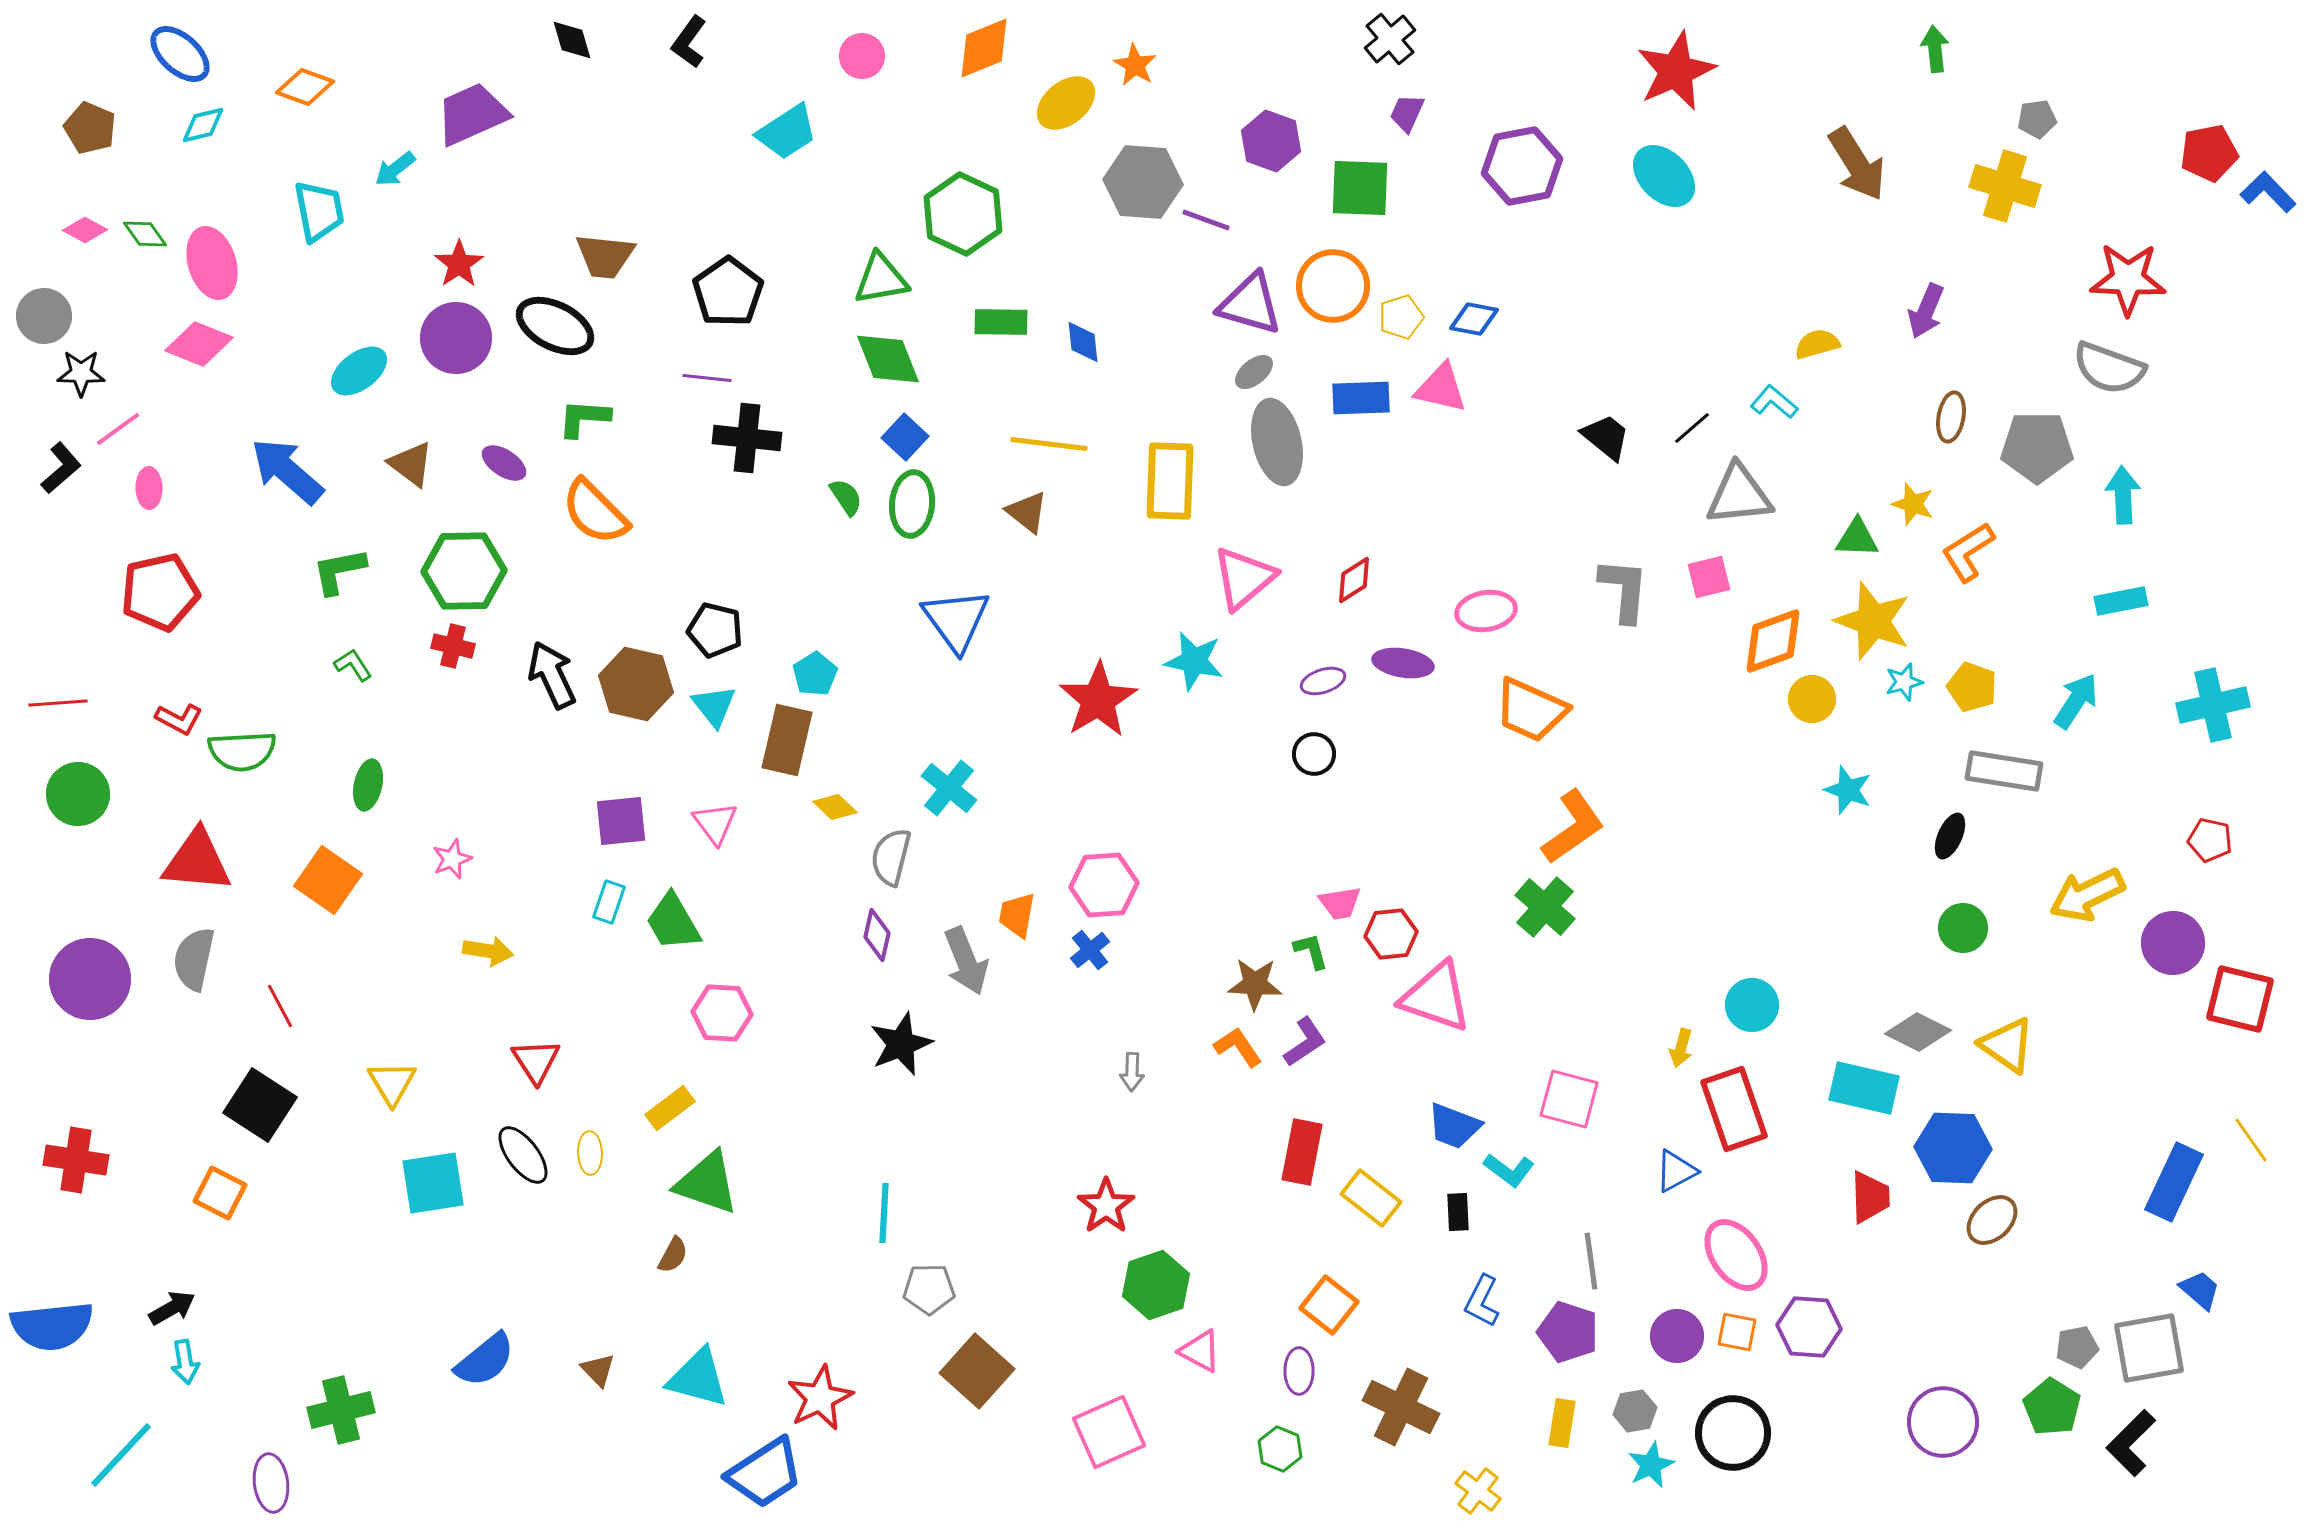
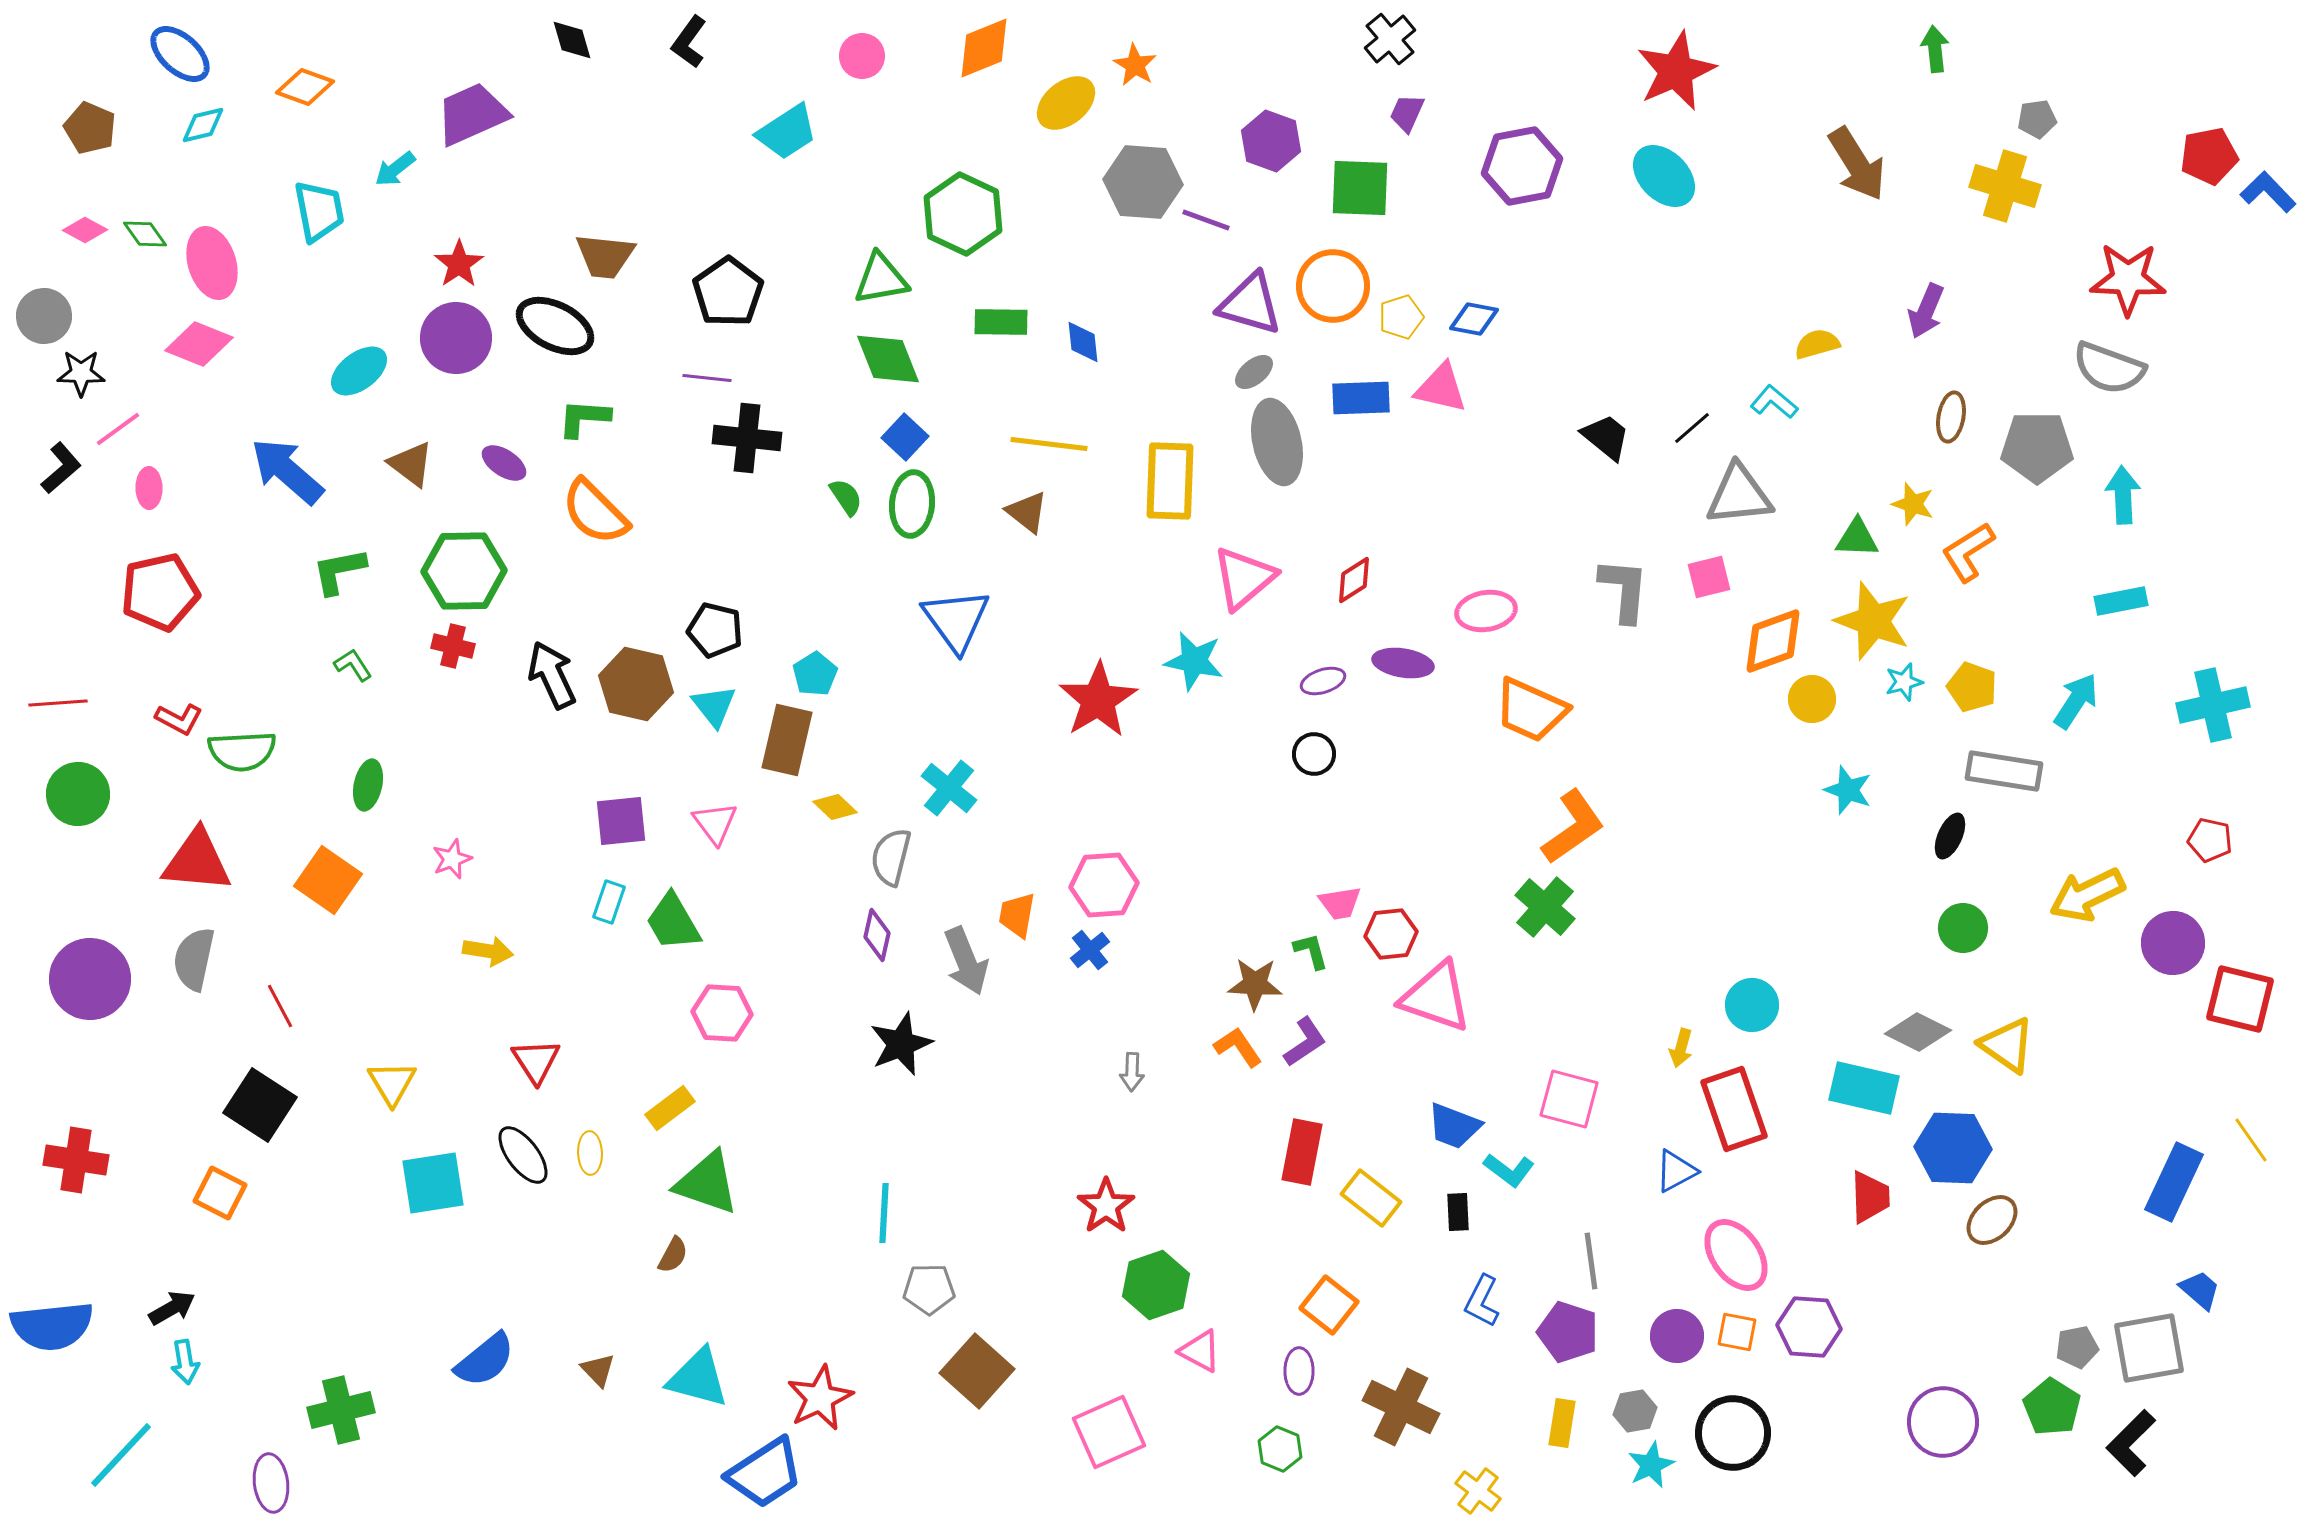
red pentagon at (2209, 153): moved 3 px down
